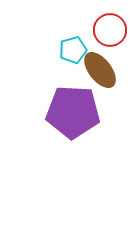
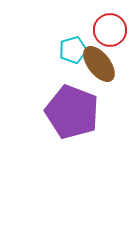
brown ellipse: moved 1 px left, 6 px up
purple pentagon: moved 1 px left; rotated 18 degrees clockwise
